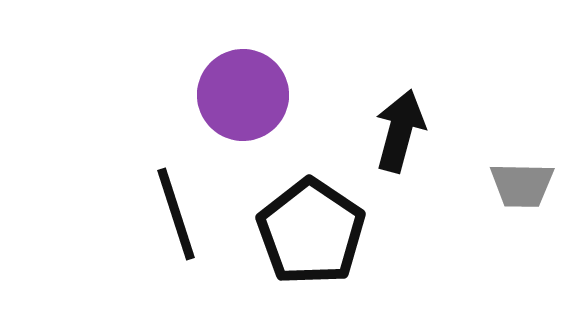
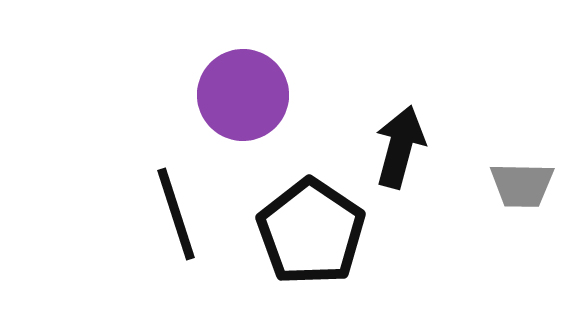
black arrow: moved 16 px down
